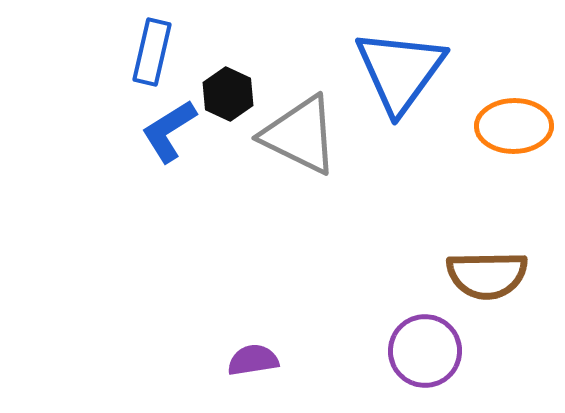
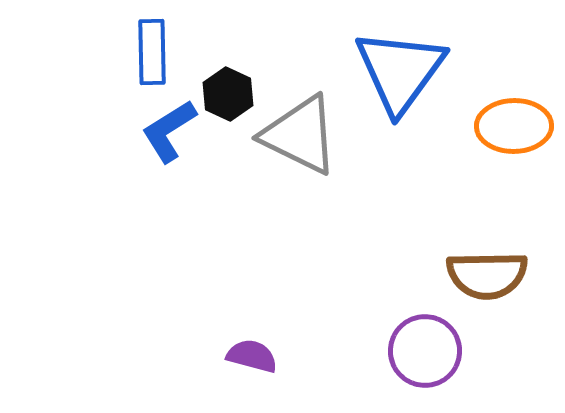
blue rectangle: rotated 14 degrees counterclockwise
purple semicircle: moved 1 px left, 4 px up; rotated 24 degrees clockwise
